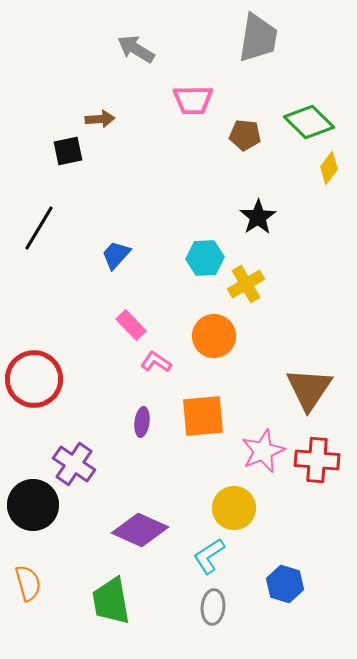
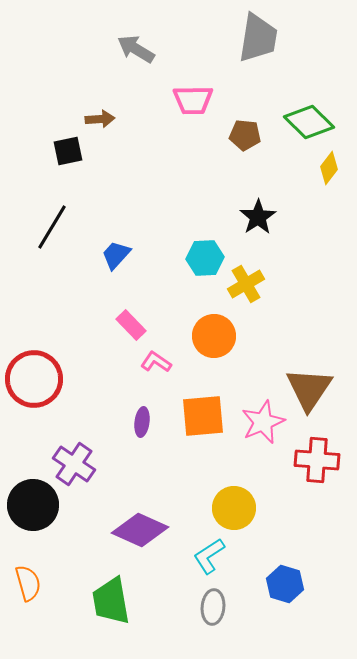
black line: moved 13 px right, 1 px up
pink star: moved 29 px up
